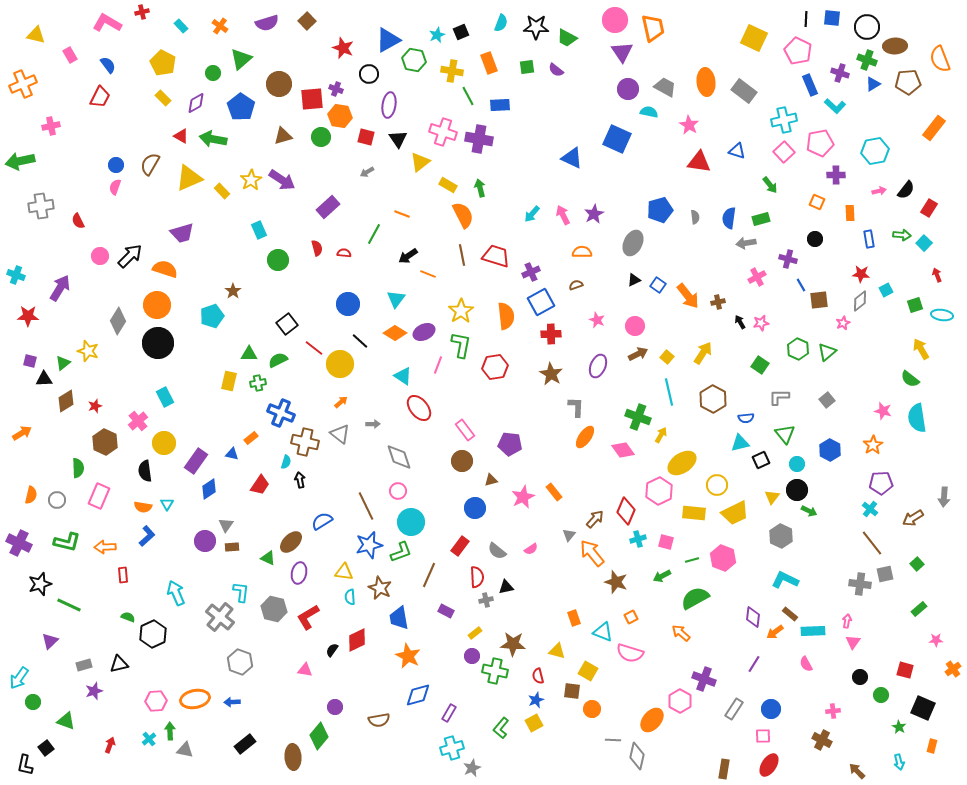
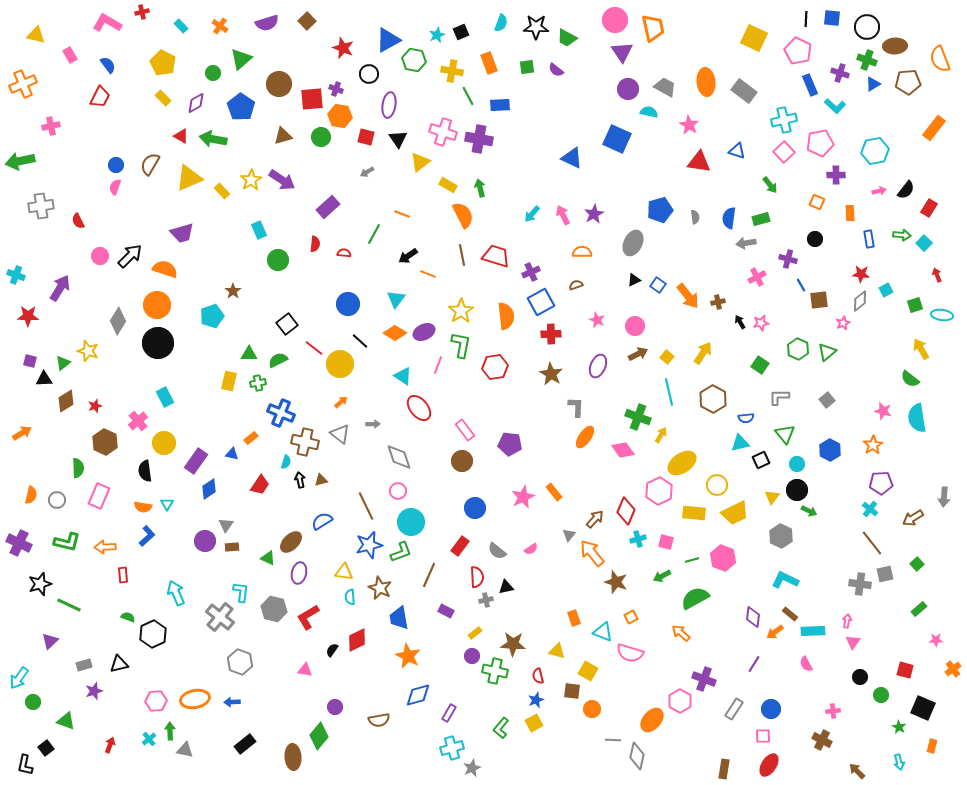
red semicircle at (317, 248): moved 2 px left, 4 px up; rotated 21 degrees clockwise
brown triangle at (491, 480): moved 170 px left
